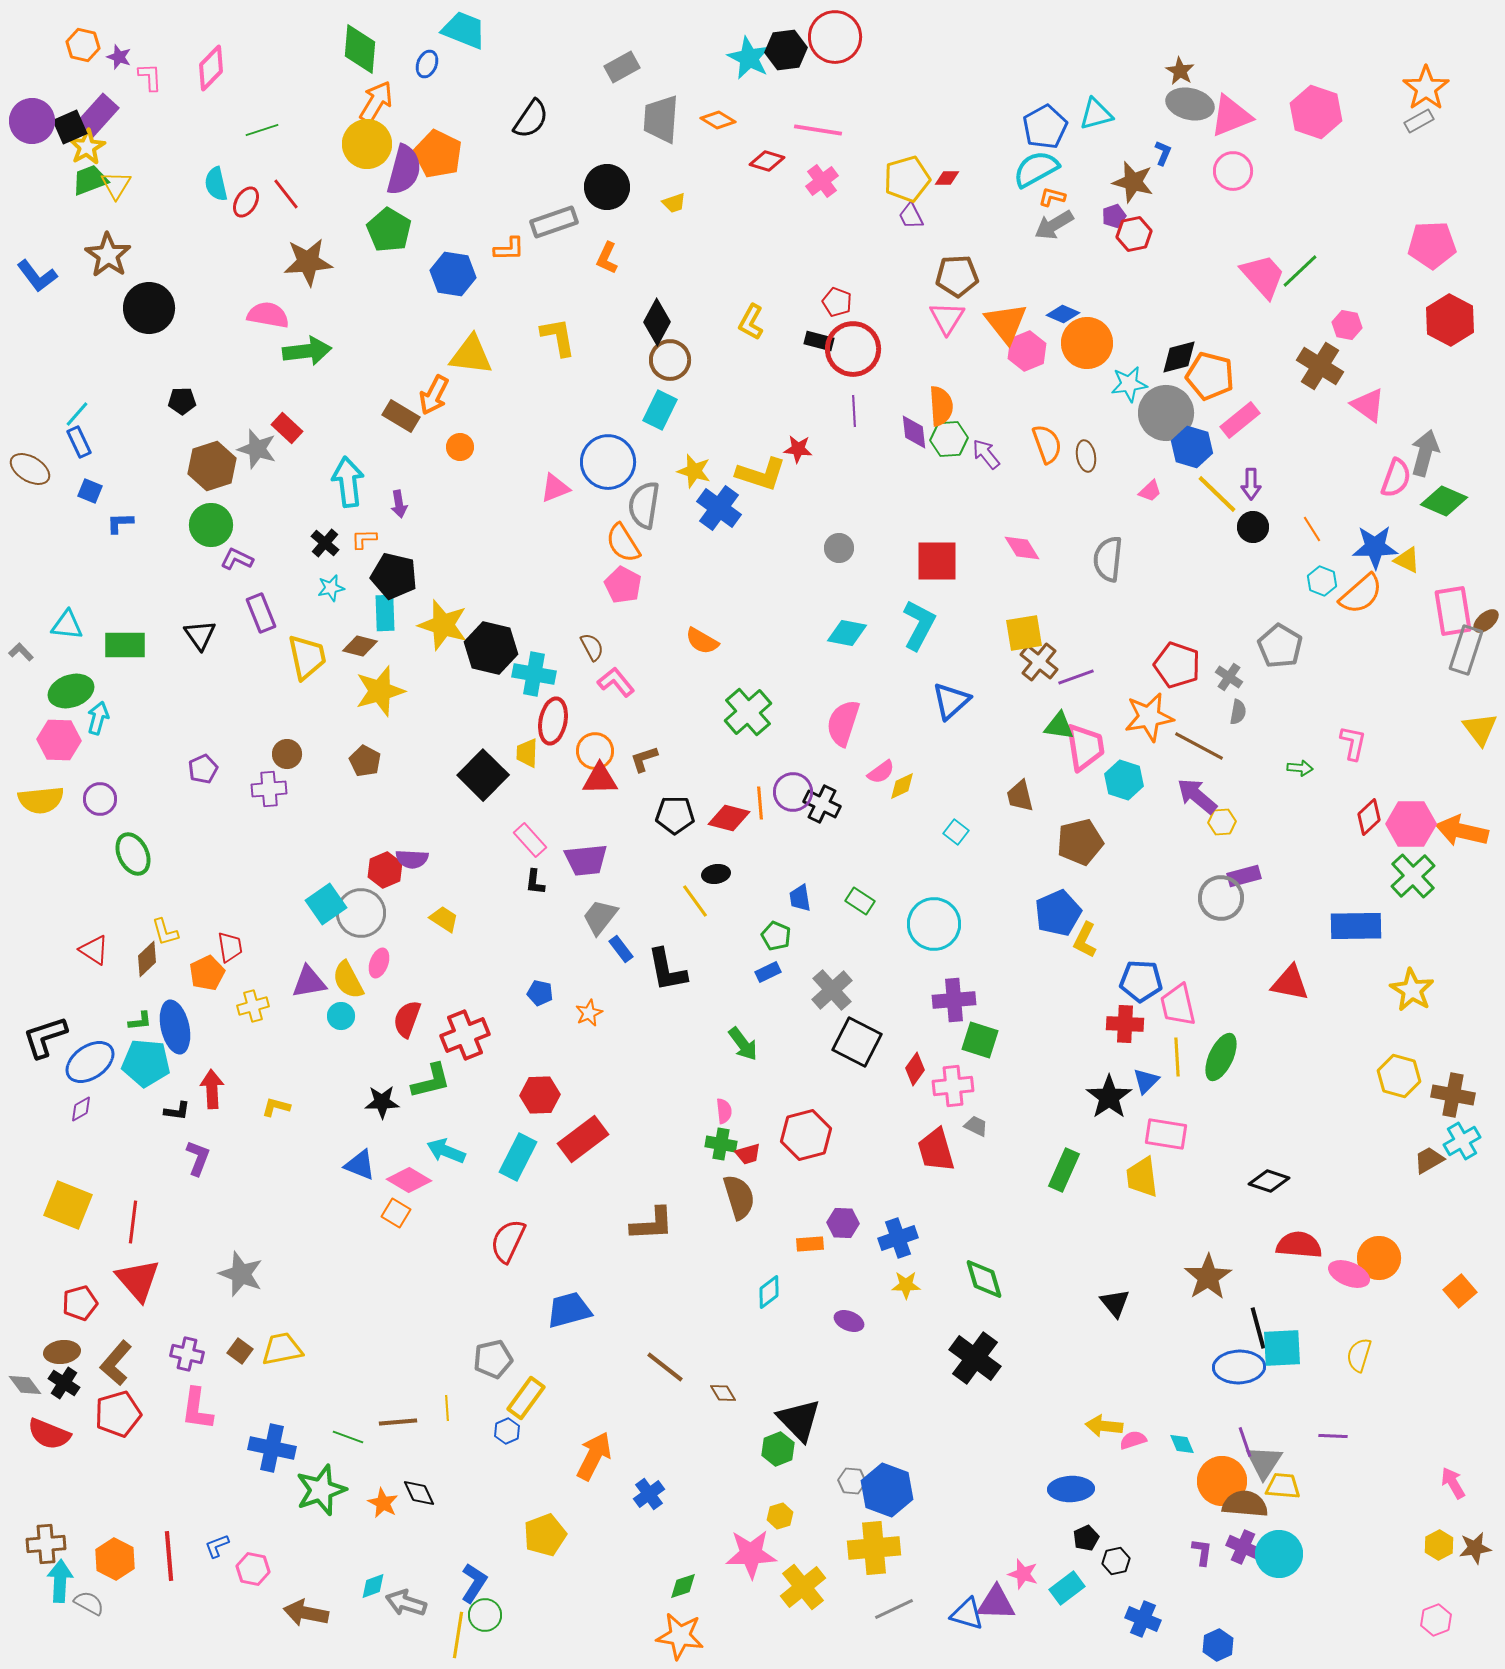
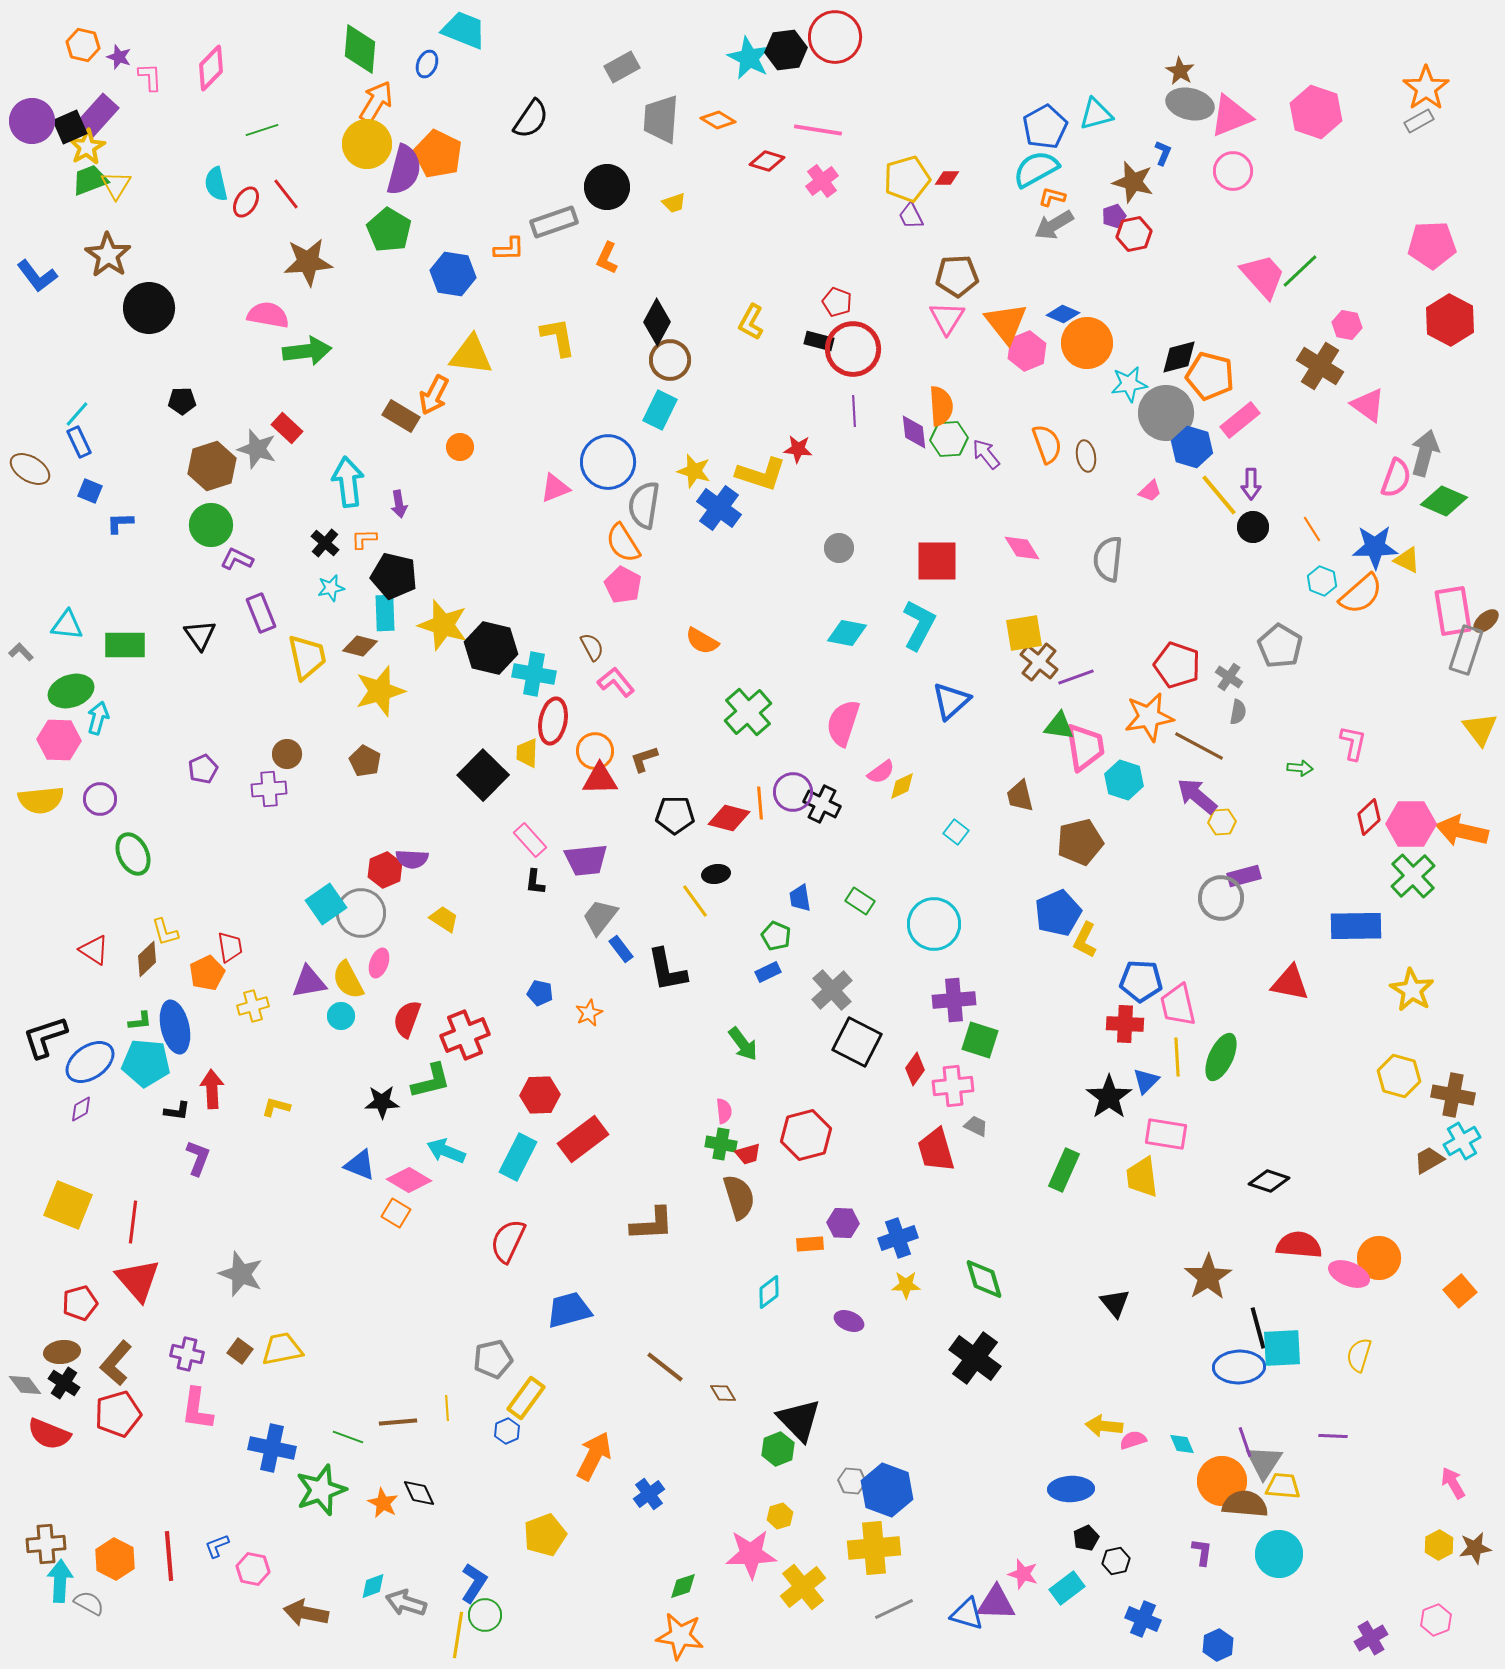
yellow line at (1217, 494): moved 2 px right, 1 px down; rotated 6 degrees clockwise
purple cross at (1243, 1547): moved 128 px right, 91 px down; rotated 36 degrees clockwise
